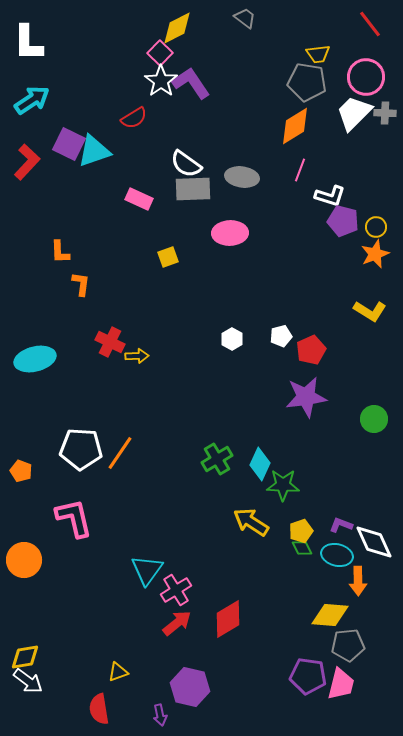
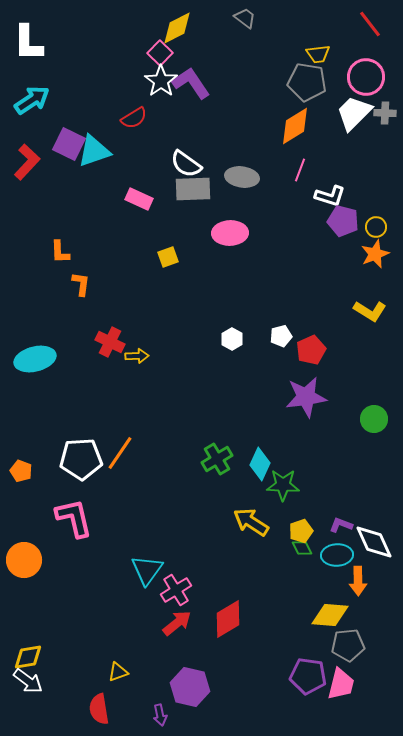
white pentagon at (81, 449): moved 10 px down; rotated 6 degrees counterclockwise
cyan ellipse at (337, 555): rotated 16 degrees counterclockwise
yellow diamond at (25, 657): moved 3 px right
